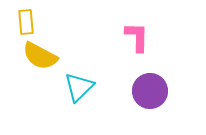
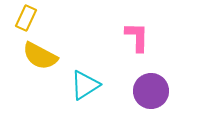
yellow rectangle: moved 4 px up; rotated 30 degrees clockwise
cyan triangle: moved 6 px right, 2 px up; rotated 12 degrees clockwise
purple circle: moved 1 px right
